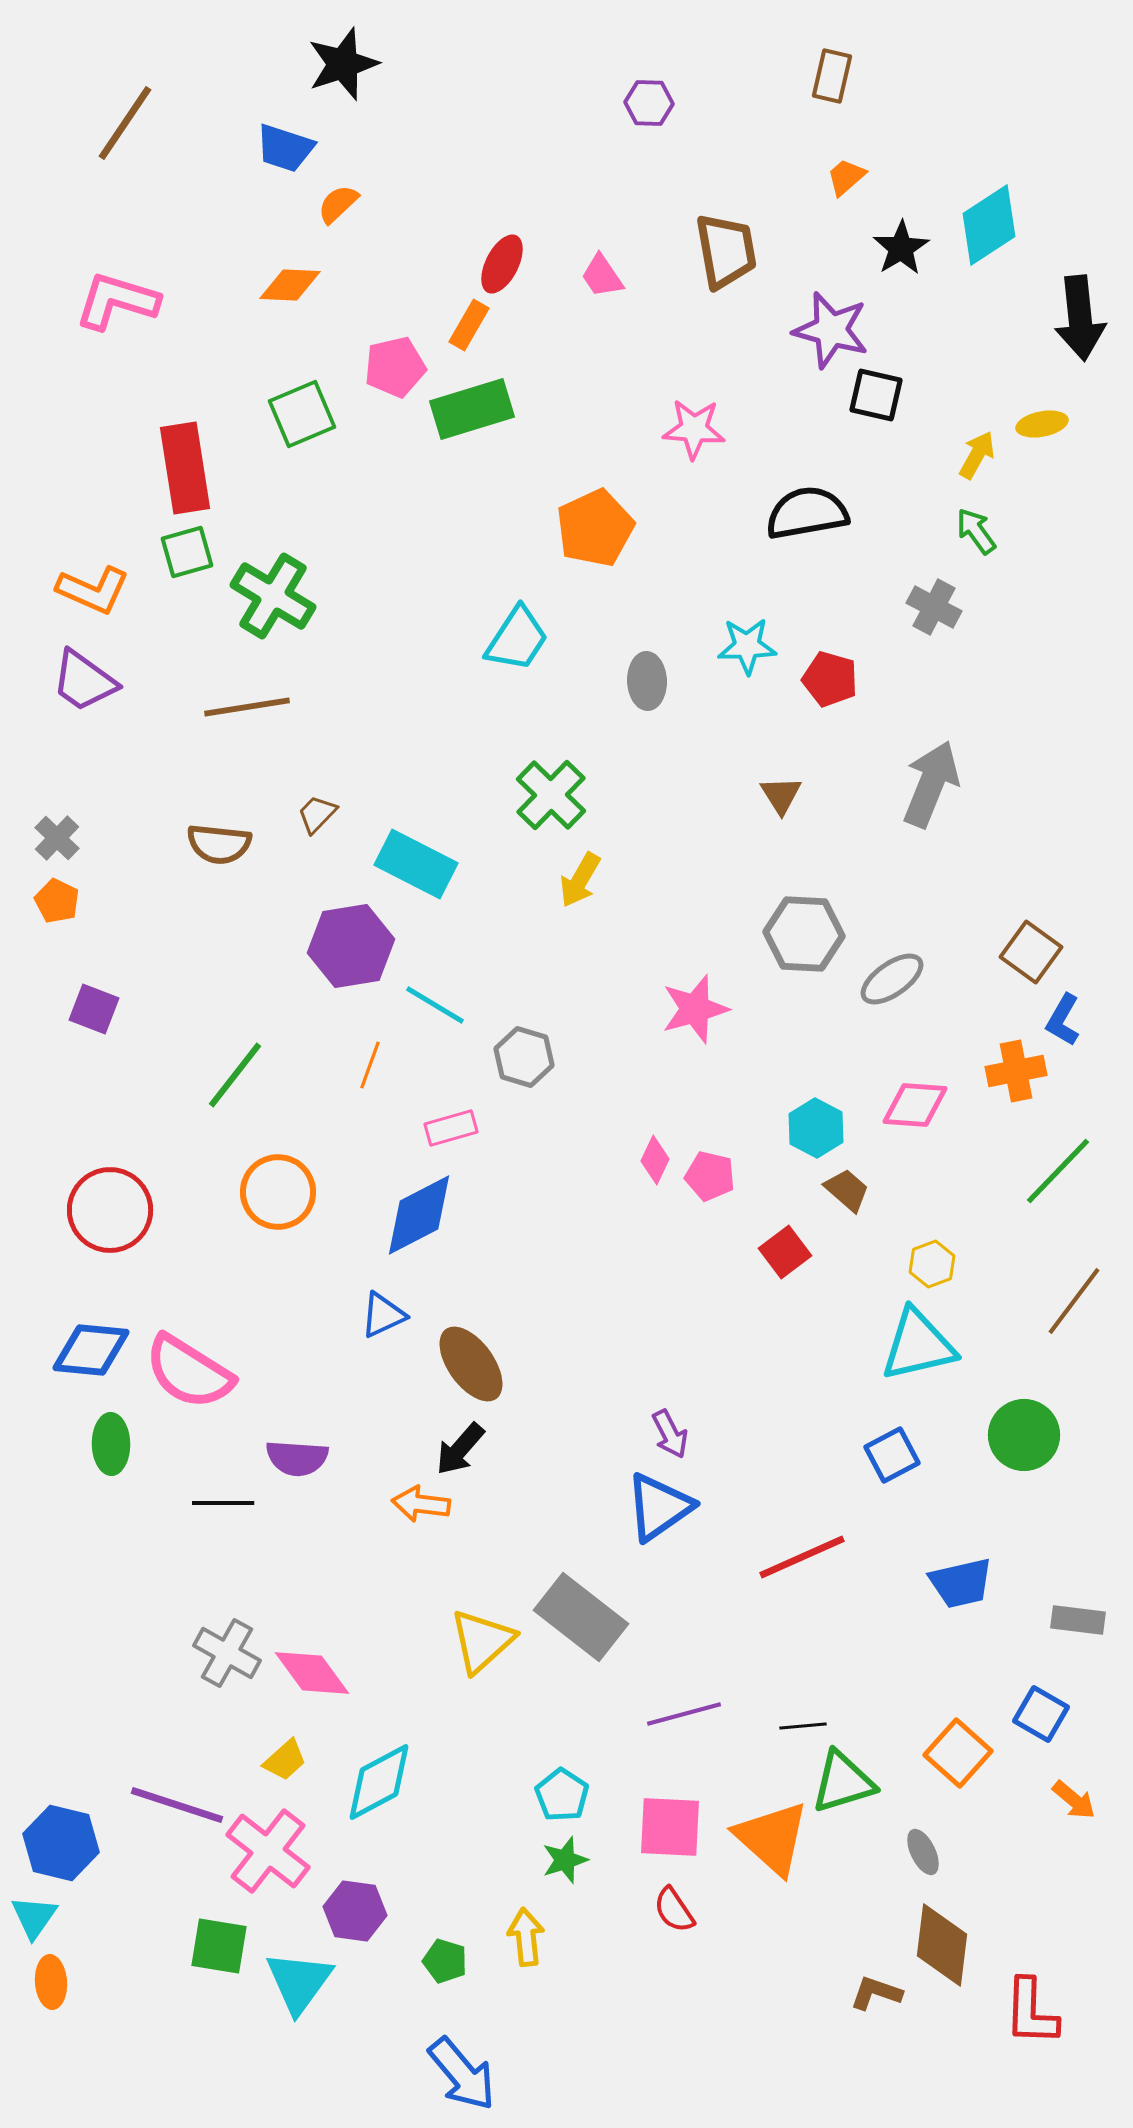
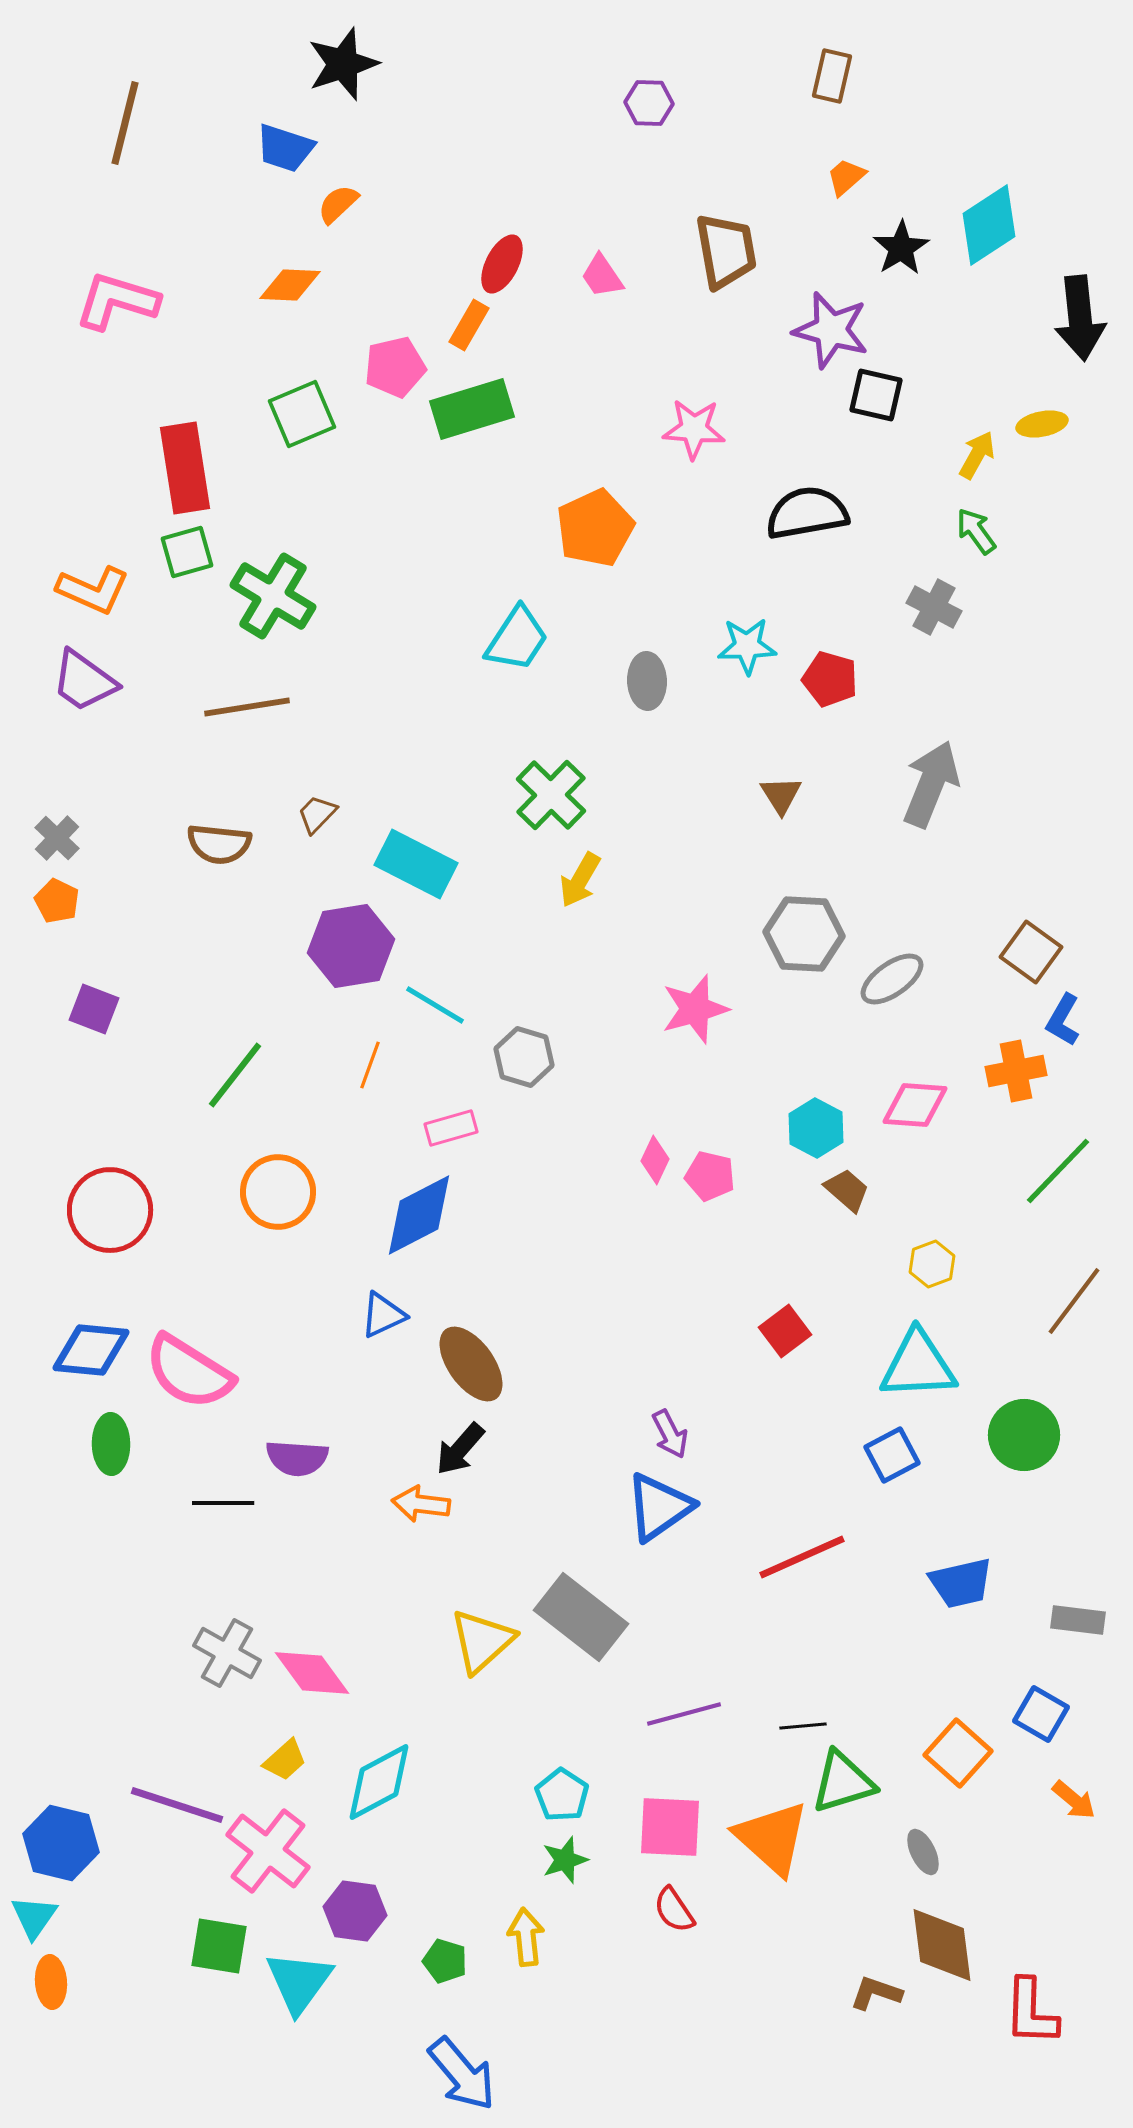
brown line at (125, 123): rotated 20 degrees counterclockwise
red square at (785, 1252): moved 79 px down
cyan triangle at (918, 1345): moved 20 px down; rotated 10 degrees clockwise
brown diamond at (942, 1945): rotated 14 degrees counterclockwise
